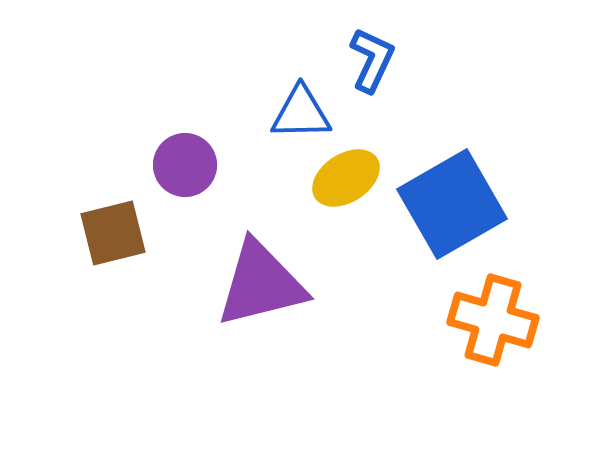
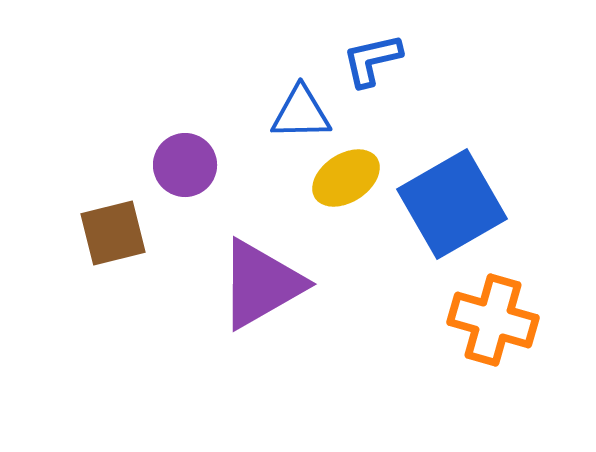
blue L-shape: rotated 128 degrees counterclockwise
purple triangle: rotated 16 degrees counterclockwise
